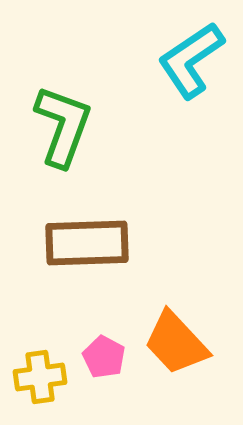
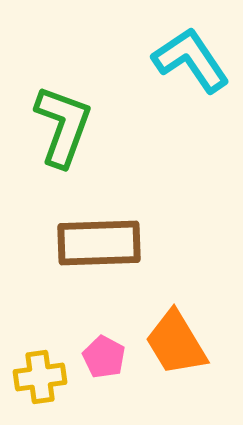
cyan L-shape: rotated 90 degrees clockwise
brown rectangle: moved 12 px right
orange trapezoid: rotated 12 degrees clockwise
